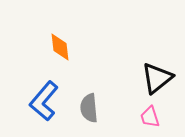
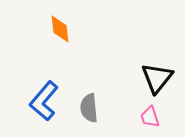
orange diamond: moved 18 px up
black triangle: rotated 12 degrees counterclockwise
